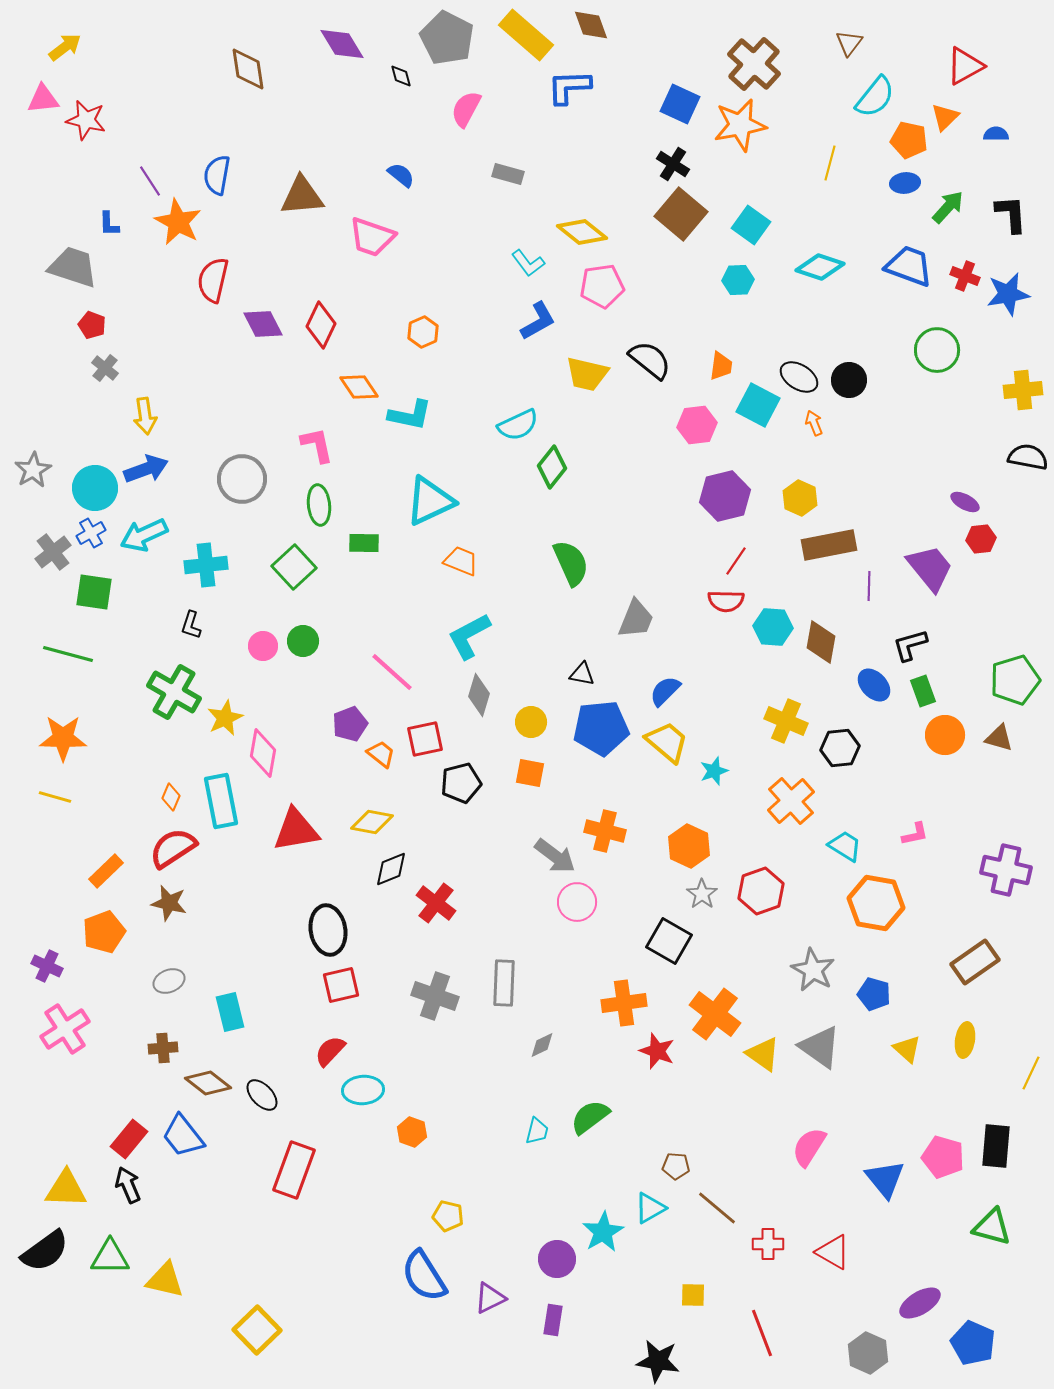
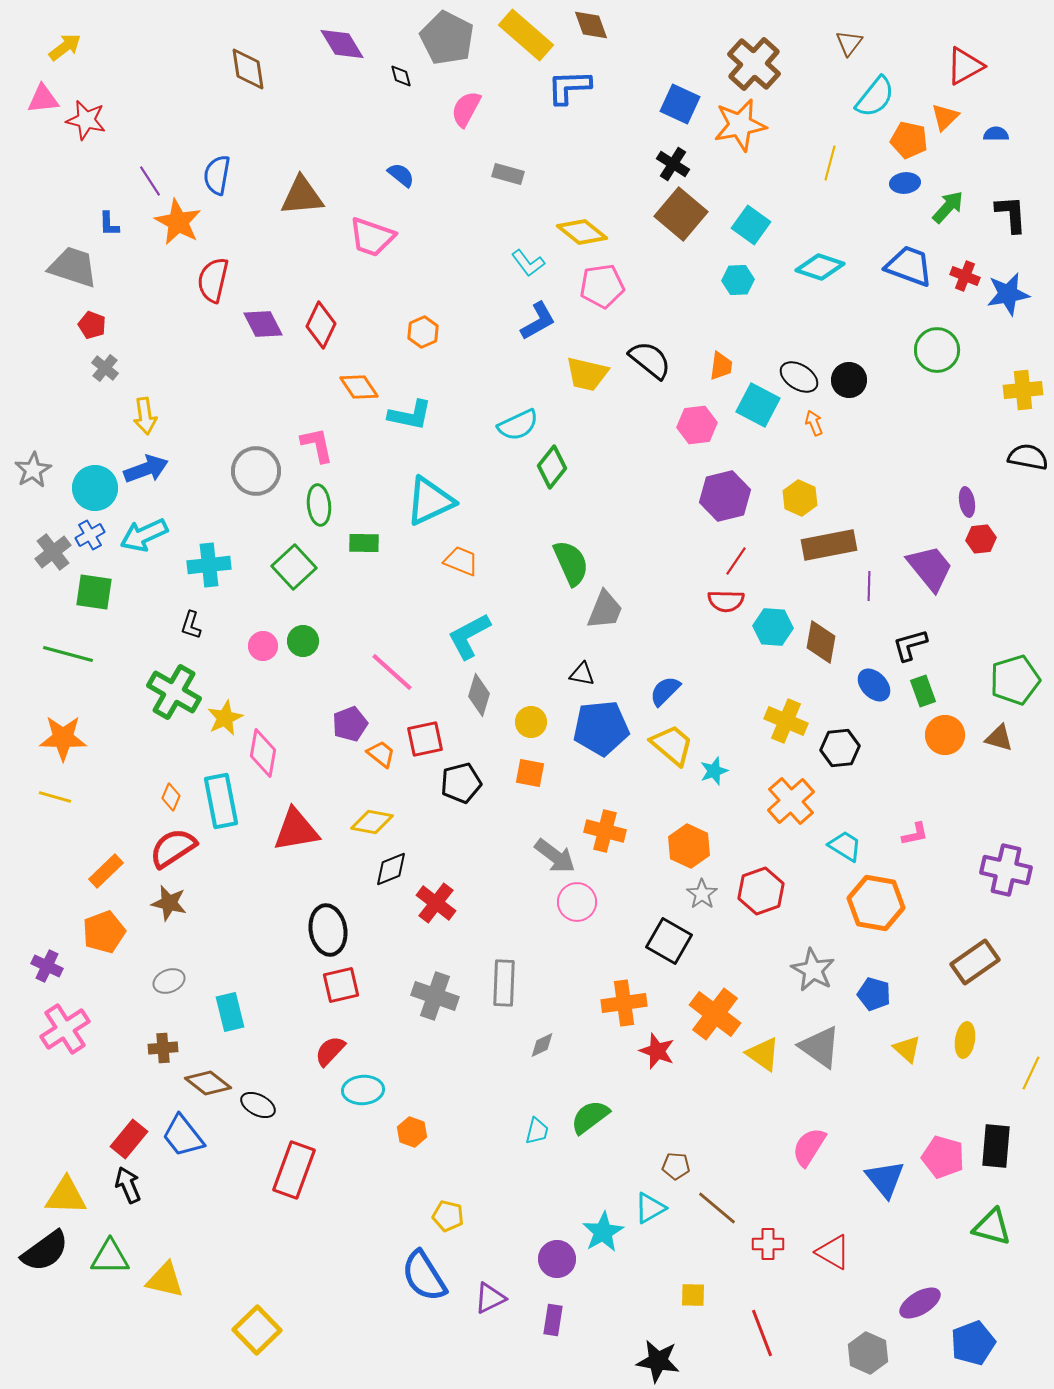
gray circle at (242, 479): moved 14 px right, 8 px up
purple ellipse at (965, 502): moved 2 px right; rotated 52 degrees clockwise
blue cross at (91, 533): moved 1 px left, 2 px down
cyan cross at (206, 565): moved 3 px right
gray trapezoid at (636, 619): moved 31 px left, 9 px up
yellow trapezoid at (667, 742): moved 5 px right, 3 px down
black ellipse at (262, 1095): moved 4 px left, 10 px down; rotated 20 degrees counterclockwise
yellow triangle at (66, 1189): moved 7 px down
blue pentagon at (973, 1343): rotated 27 degrees clockwise
